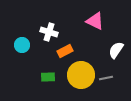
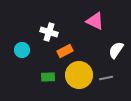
cyan circle: moved 5 px down
yellow circle: moved 2 px left
